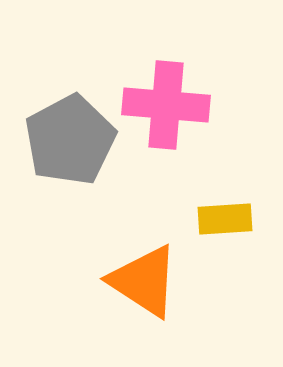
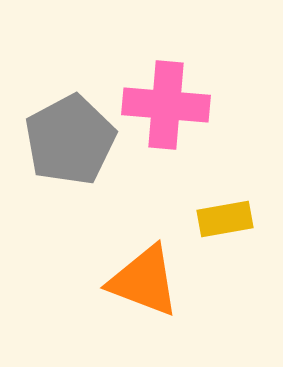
yellow rectangle: rotated 6 degrees counterclockwise
orange triangle: rotated 12 degrees counterclockwise
